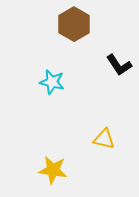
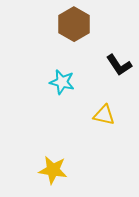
cyan star: moved 10 px right
yellow triangle: moved 24 px up
